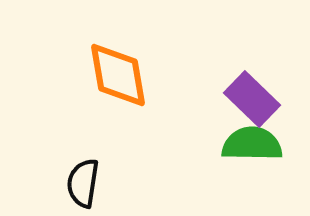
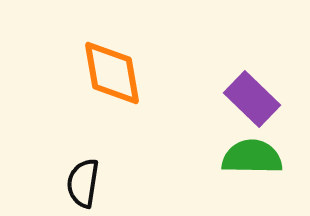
orange diamond: moved 6 px left, 2 px up
green semicircle: moved 13 px down
